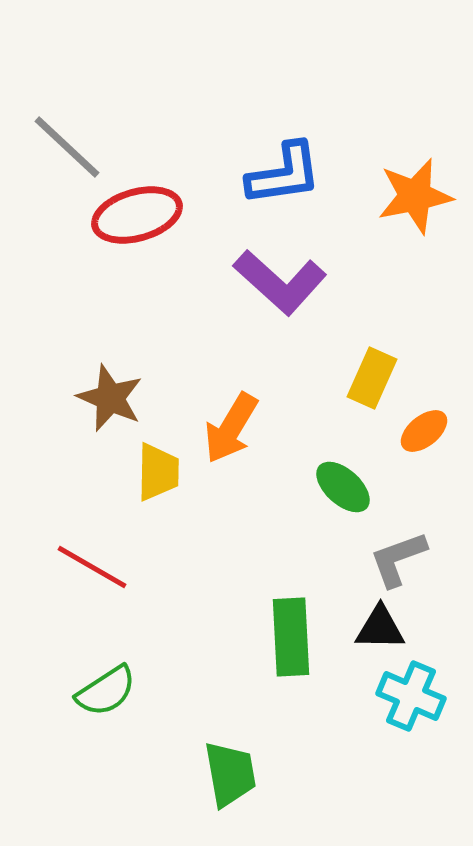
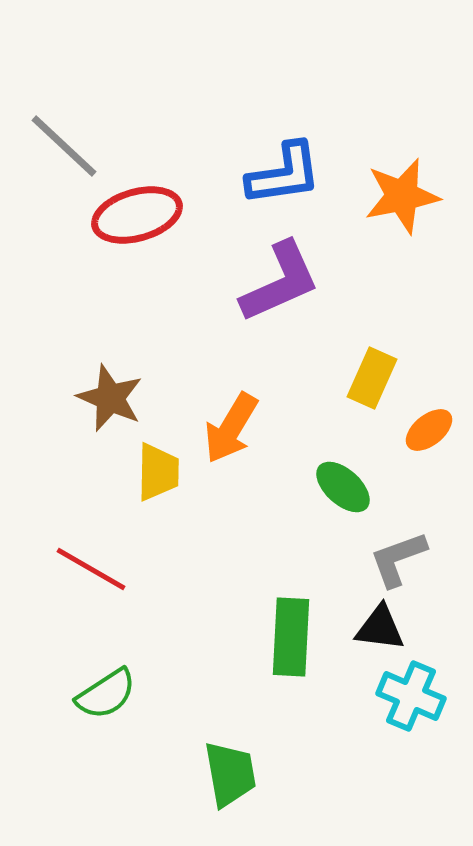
gray line: moved 3 px left, 1 px up
orange star: moved 13 px left
purple L-shape: rotated 66 degrees counterclockwise
orange ellipse: moved 5 px right, 1 px up
red line: moved 1 px left, 2 px down
black triangle: rotated 6 degrees clockwise
green rectangle: rotated 6 degrees clockwise
green semicircle: moved 3 px down
